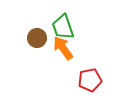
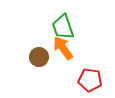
brown circle: moved 2 px right, 19 px down
red pentagon: rotated 20 degrees clockwise
